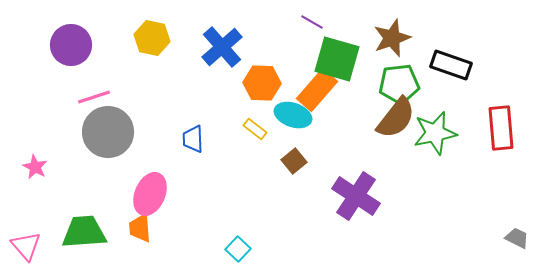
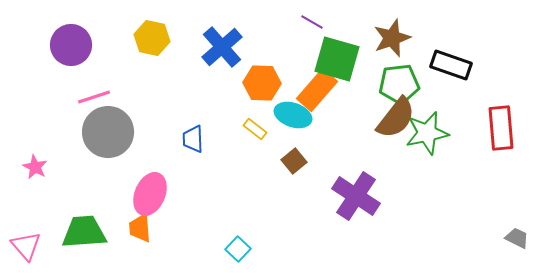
green star: moved 8 px left
